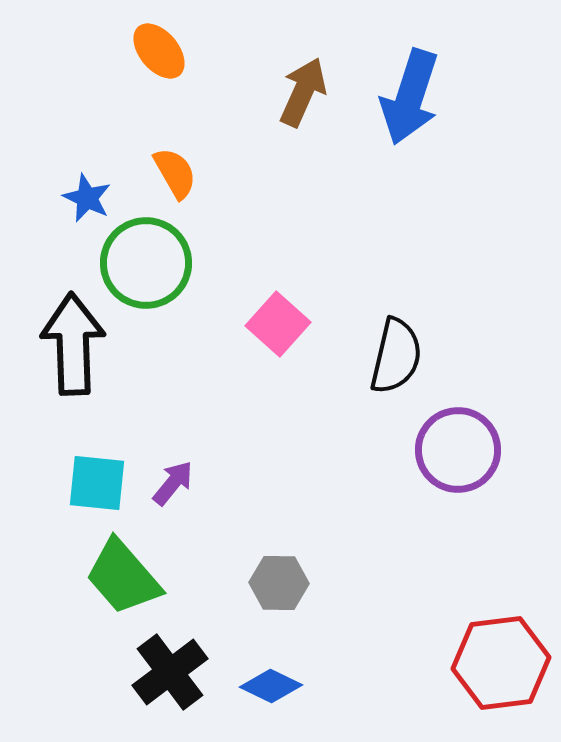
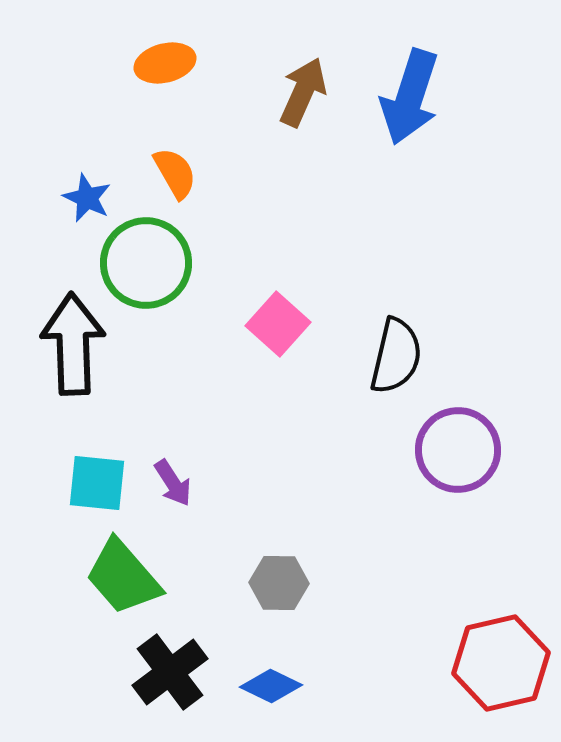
orange ellipse: moved 6 px right, 12 px down; rotated 64 degrees counterclockwise
purple arrow: rotated 108 degrees clockwise
red hexagon: rotated 6 degrees counterclockwise
